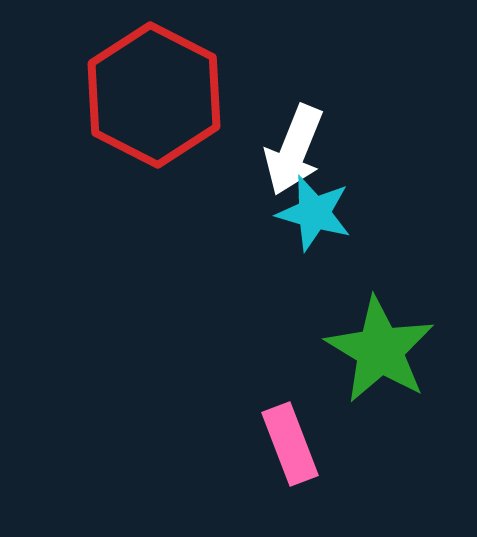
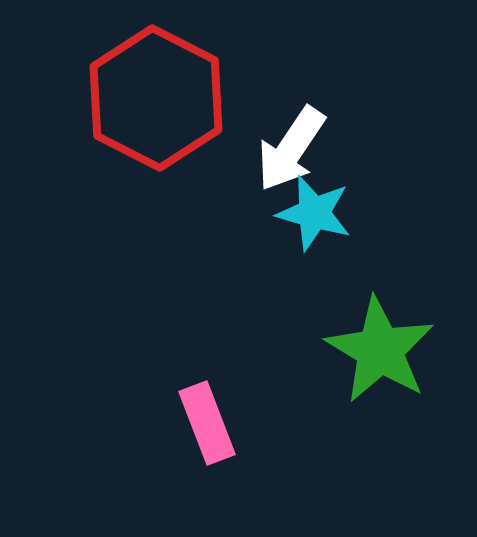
red hexagon: moved 2 px right, 3 px down
white arrow: moved 3 px left, 1 px up; rotated 12 degrees clockwise
pink rectangle: moved 83 px left, 21 px up
